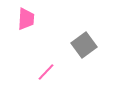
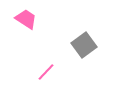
pink trapezoid: rotated 60 degrees counterclockwise
